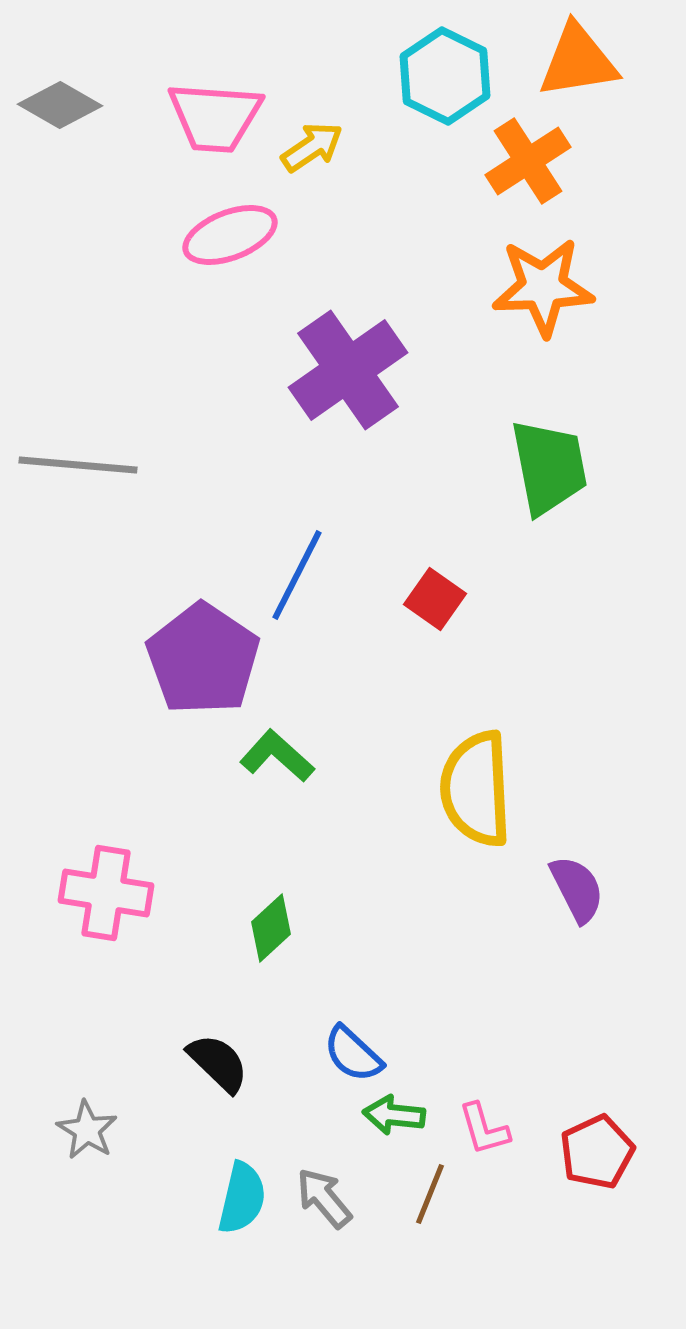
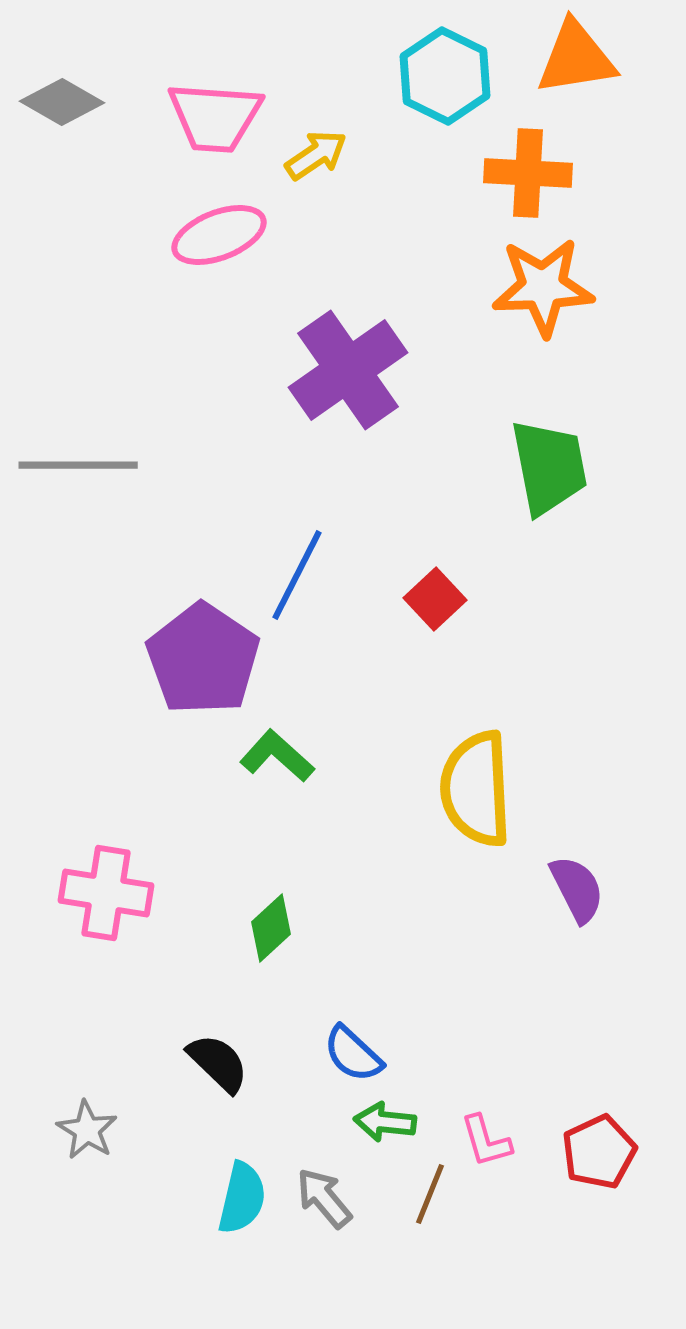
orange triangle: moved 2 px left, 3 px up
gray diamond: moved 2 px right, 3 px up
yellow arrow: moved 4 px right, 8 px down
orange cross: moved 12 px down; rotated 36 degrees clockwise
pink ellipse: moved 11 px left
gray line: rotated 5 degrees counterclockwise
red square: rotated 12 degrees clockwise
green arrow: moved 9 px left, 7 px down
pink L-shape: moved 2 px right, 12 px down
red pentagon: moved 2 px right
